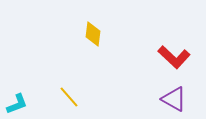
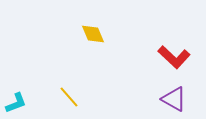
yellow diamond: rotated 30 degrees counterclockwise
cyan L-shape: moved 1 px left, 1 px up
